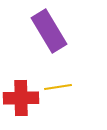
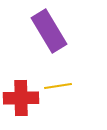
yellow line: moved 1 px up
